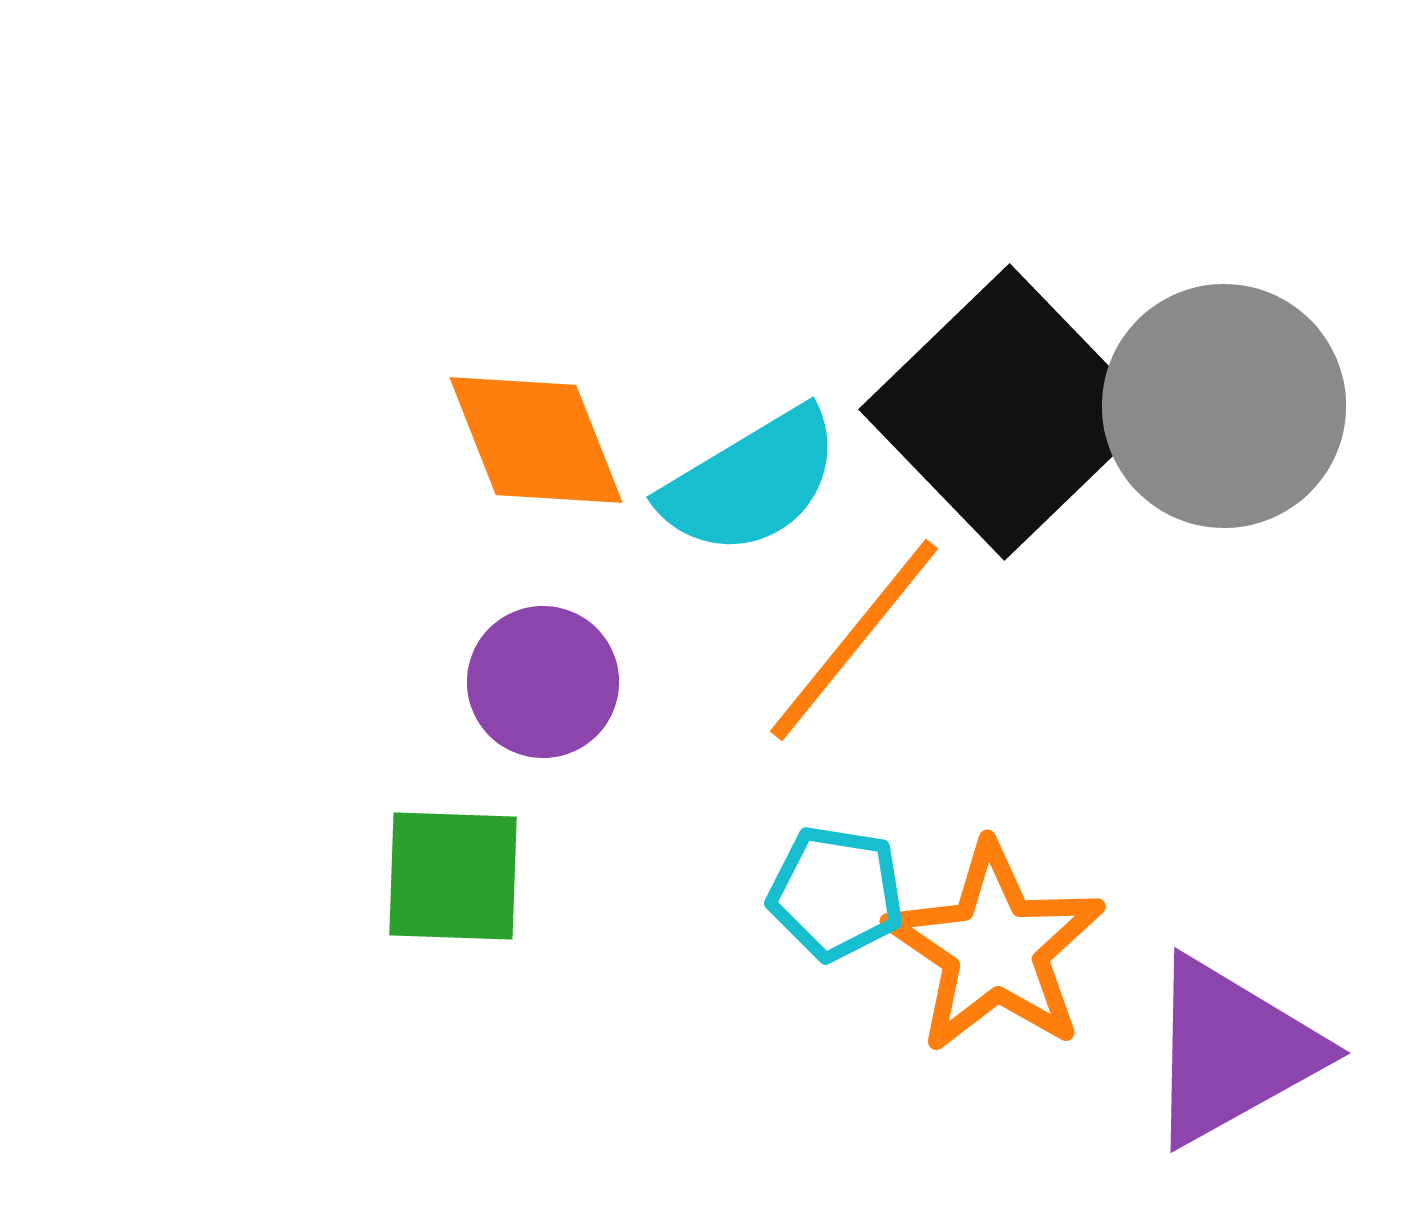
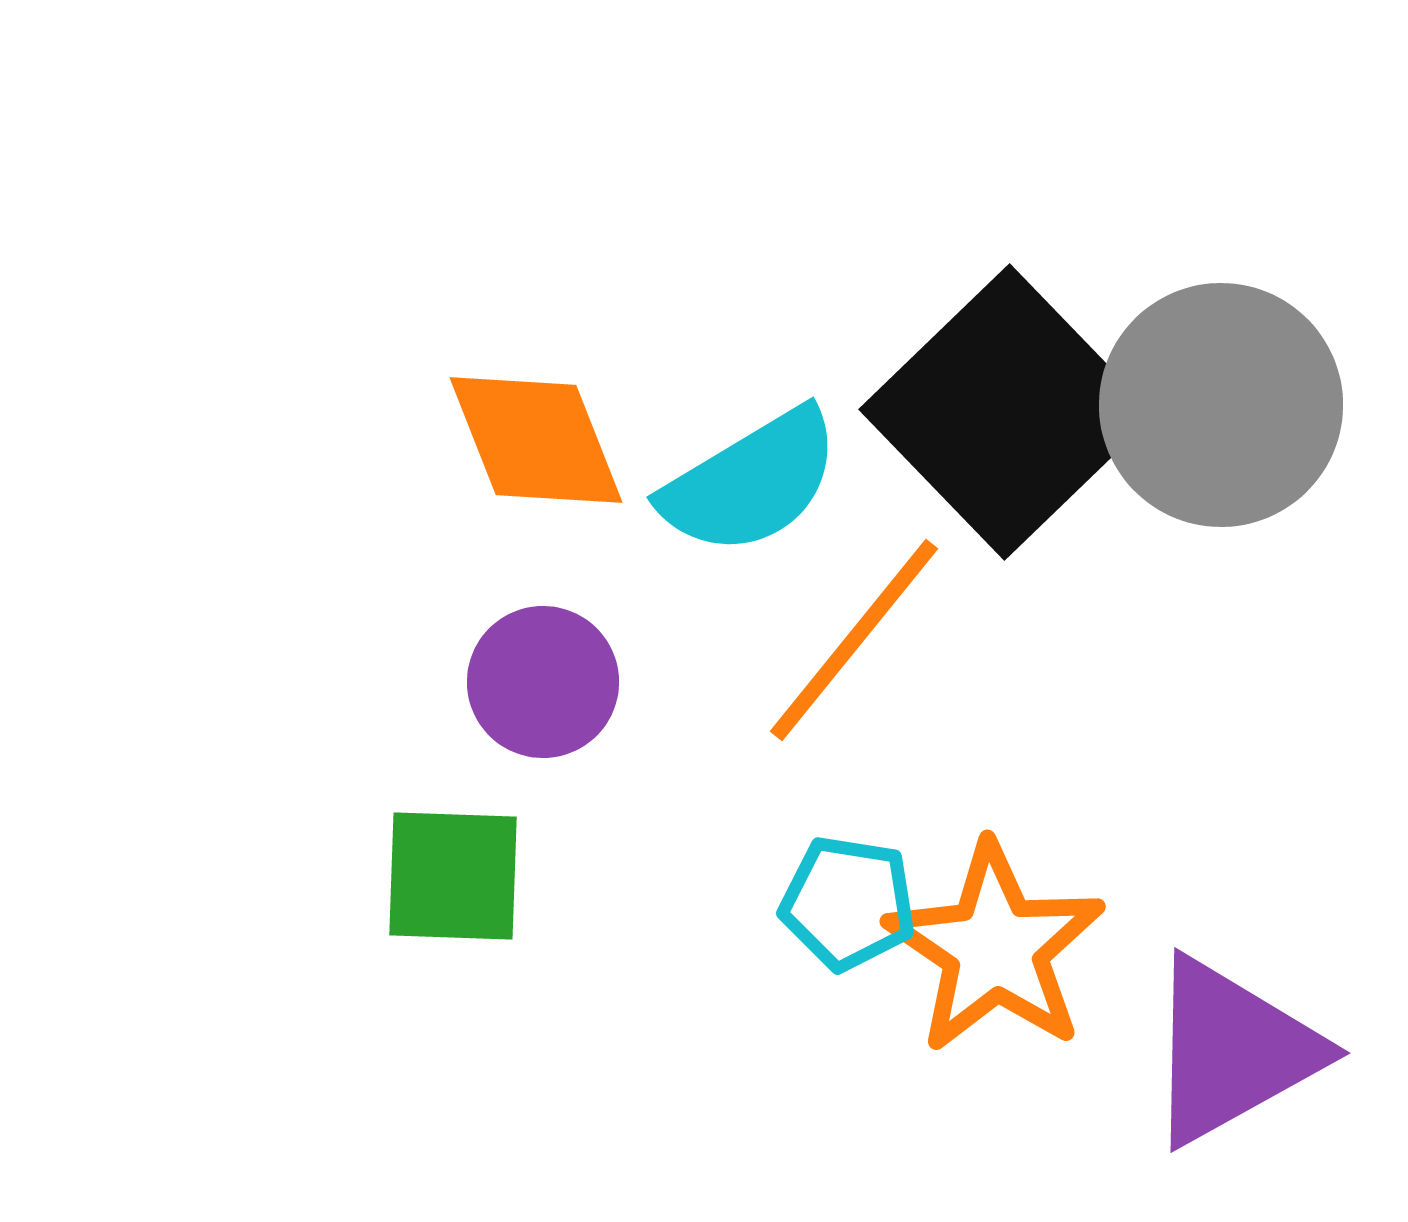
gray circle: moved 3 px left, 1 px up
cyan pentagon: moved 12 px right, 10 px down
